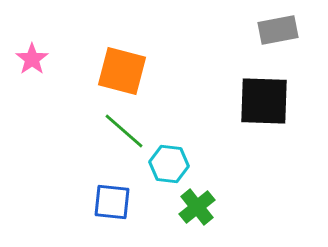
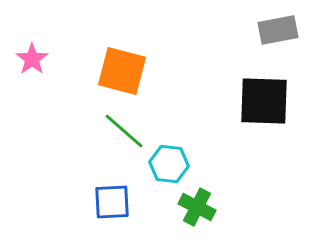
blue square: rotated 9 degrees counterclockwise
green cross: rotated 24 degrees counterclockwise
